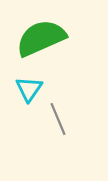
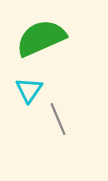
cyan triangle: moved 1 px down
